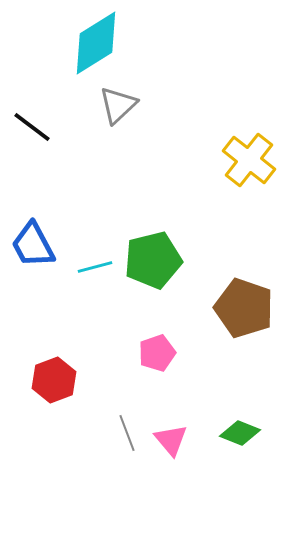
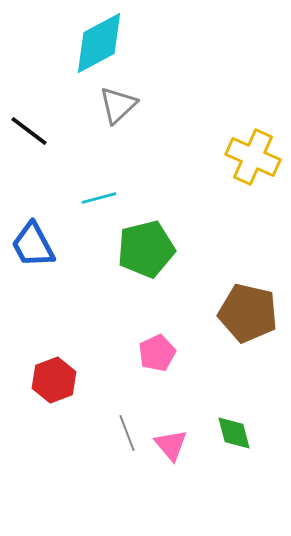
cyan diamond: moved 3 px right; rotated 4 degrees clockwise
black line: moved 3 px left, 4 px down
yellow cross: moved 4 px right, 3 px up; rotated 14 degrees counterclockwise
green pentagon: moved 7 px left, 11 px up
cyan line: moved 4 px right, 69 px up
brown pentagon: moved 4 px right, 5 px down; rotated 6 degrees counterclockwise
pink pentagon: rotated 6 degrees counterclockwise
green diamond: moved 6 px left; rotated 54 degrees clockwise
pink triangle: moved 5 px down
